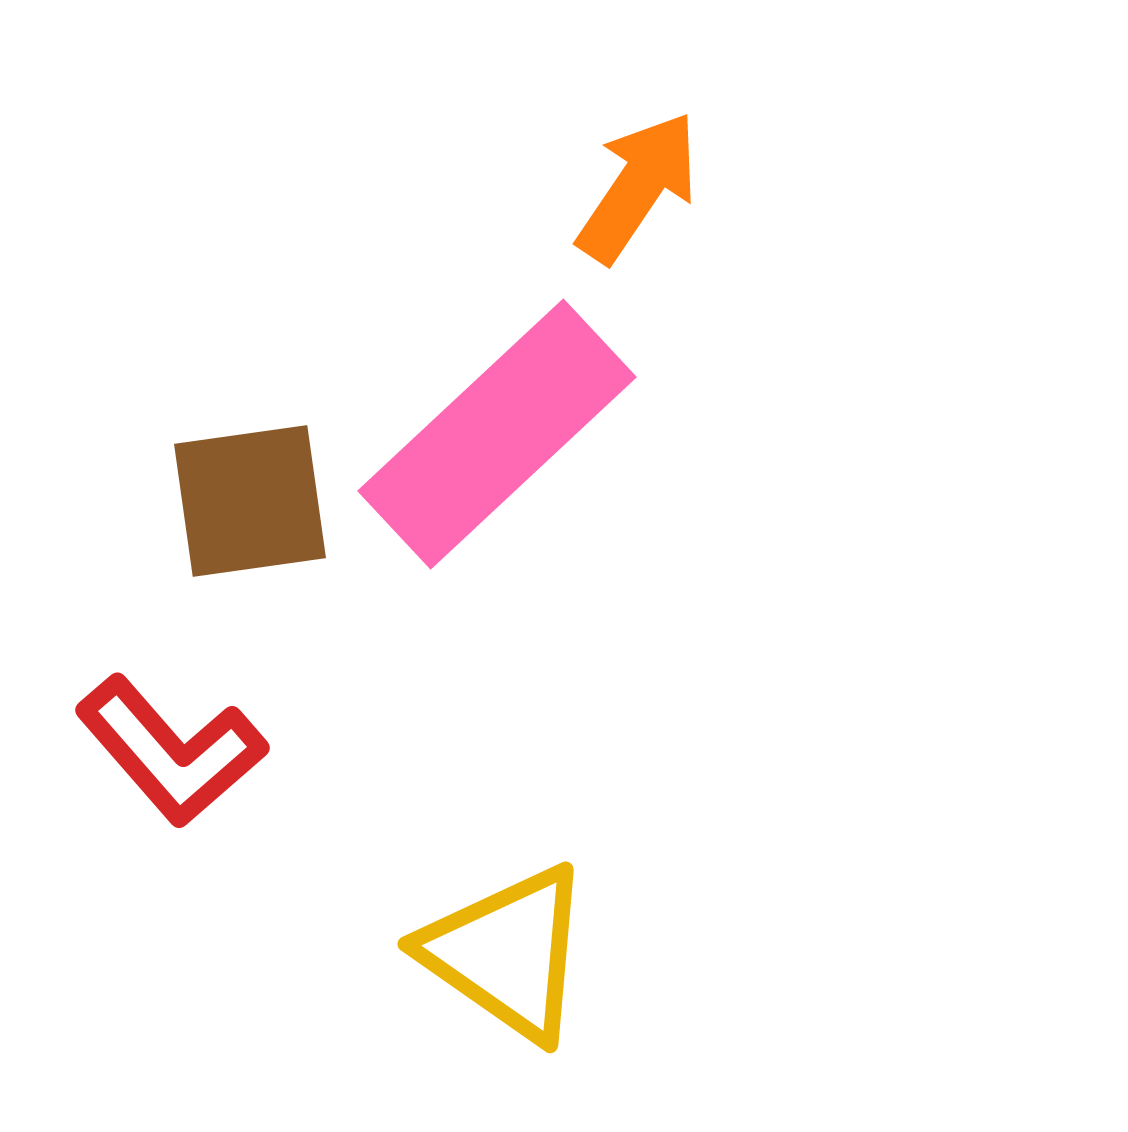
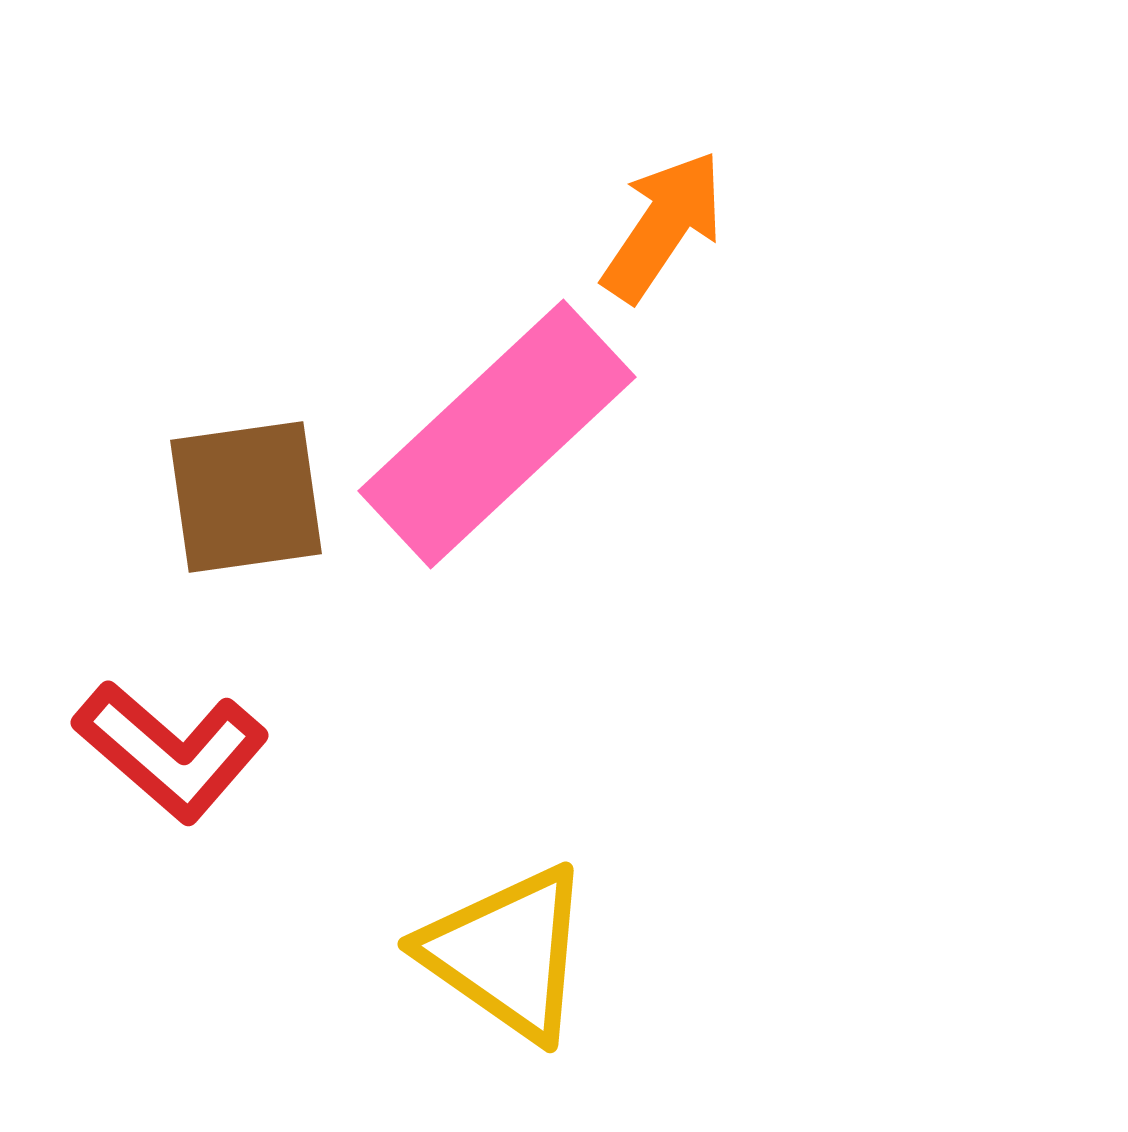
orange arrow: moved 25 px right, 39 px down
brown square: moved 4 px left, 4 px up
red L-shape: rotated 8 degrees counterclockwise
